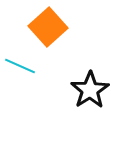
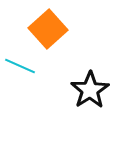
orange square: moved 2 px down
